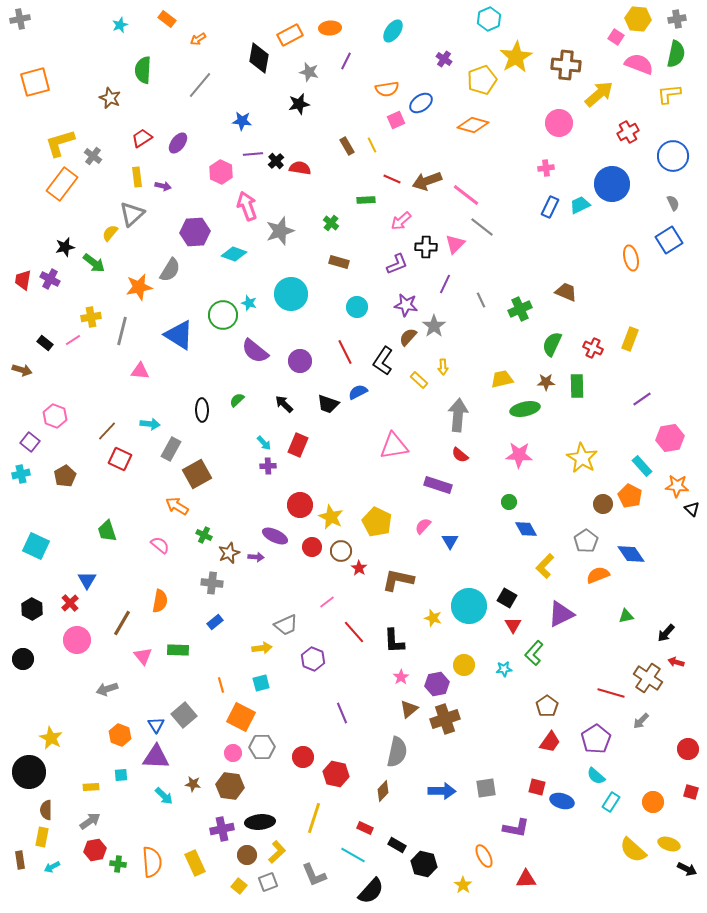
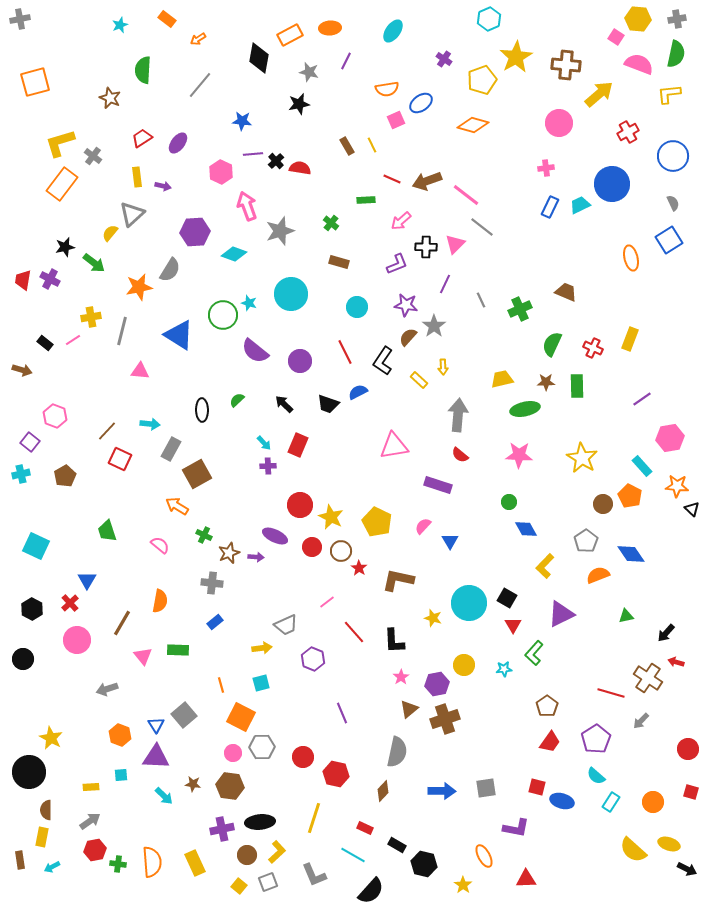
cyan circle at (469, 606): moved 3 px up
